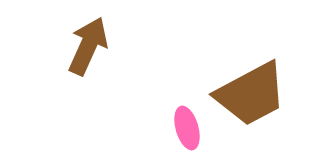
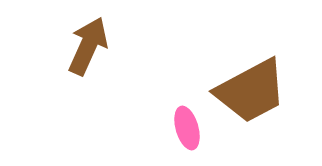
brown trapezoid: moved 3 px up
